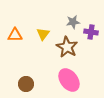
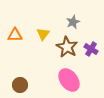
gray star: rotated 16 degrees counterclockwise
purple cross: moved 17 px down; rotated 24 degrees clockwise
brown circle: moved 6 px left, 1 px down
